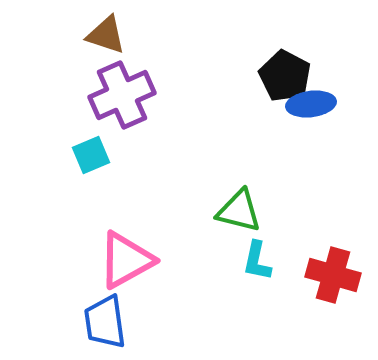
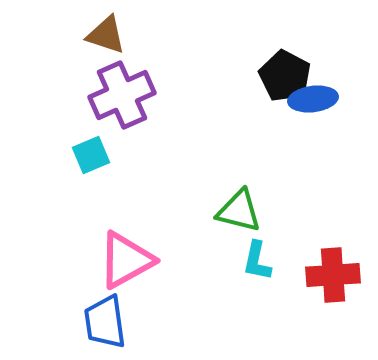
blue ellipse: moved 2 px right, 5 px up
red cross: rotated 20 degrees counterclockwise
